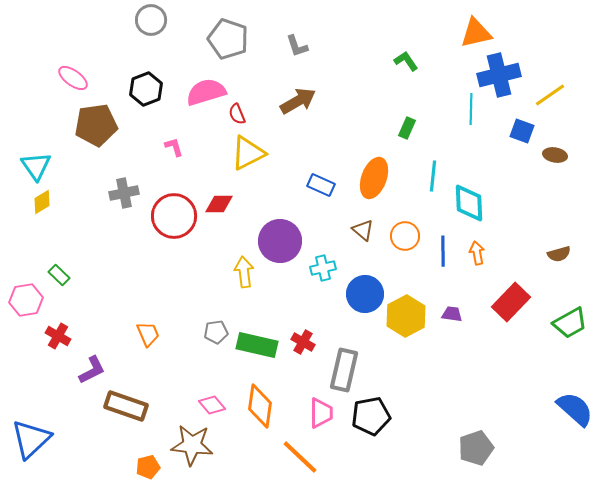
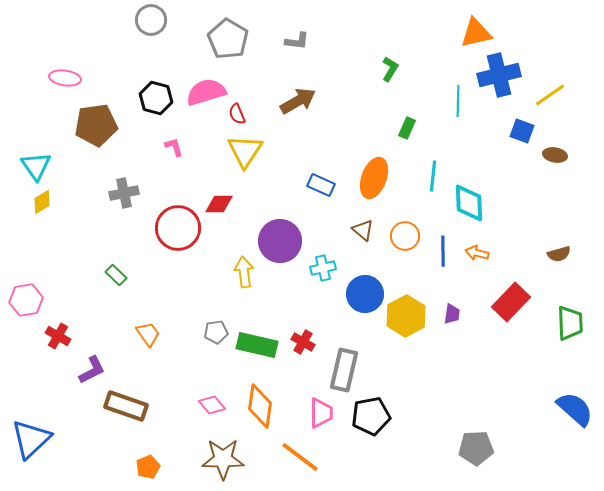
gray pentagon at (228, 39): rotated 12 degrees clockwise
gray L-shape at (297, 46): moved 5 px up; rotated 65 degrees counterclockwise
green L-shape at (406, 61): moved 16 px left, 8 px down; rotated 65 degrees clockwise
pink ellipse at (73, 78): moved 8 px left; rotated 28 degrees counterclockwise
black hexagon at (146, 89): moved 10 px right, 9 px down; rotated 24 degrees counterclockwise
cyan line at (471, 109): moved 13 px left, 8 px up
yellow triangle at (248, 153): moved 3 px left, 2 px up; rotated 30 degrees counterclockwise
red circle at (174, 216): moved 4 px right, 12 px down
orange arrow at (477, 253): rotated 65 degrees counterclockwise
green rectangle at (59, 275): moved 57 px right
purple trapezoid at (452, 314): rotated 90 degrees clockwise
green trapezoid at (570, 323): rotated 63 degrees counterclockwise
orange trapezoid at (148, 334): rotated 12 degrees counterclockwise
brown star at (192, 445): moved 31 px right, 14 px down; rotated 6 degrees counterclockwise
gray pentagon at (476, 448): rotated 16 degrees clockwise
orange line at (300, 457): rotated 6 degrees counterclockwise
orange pentagon at (148, 467): rotated 10 degrees counterclockwise
